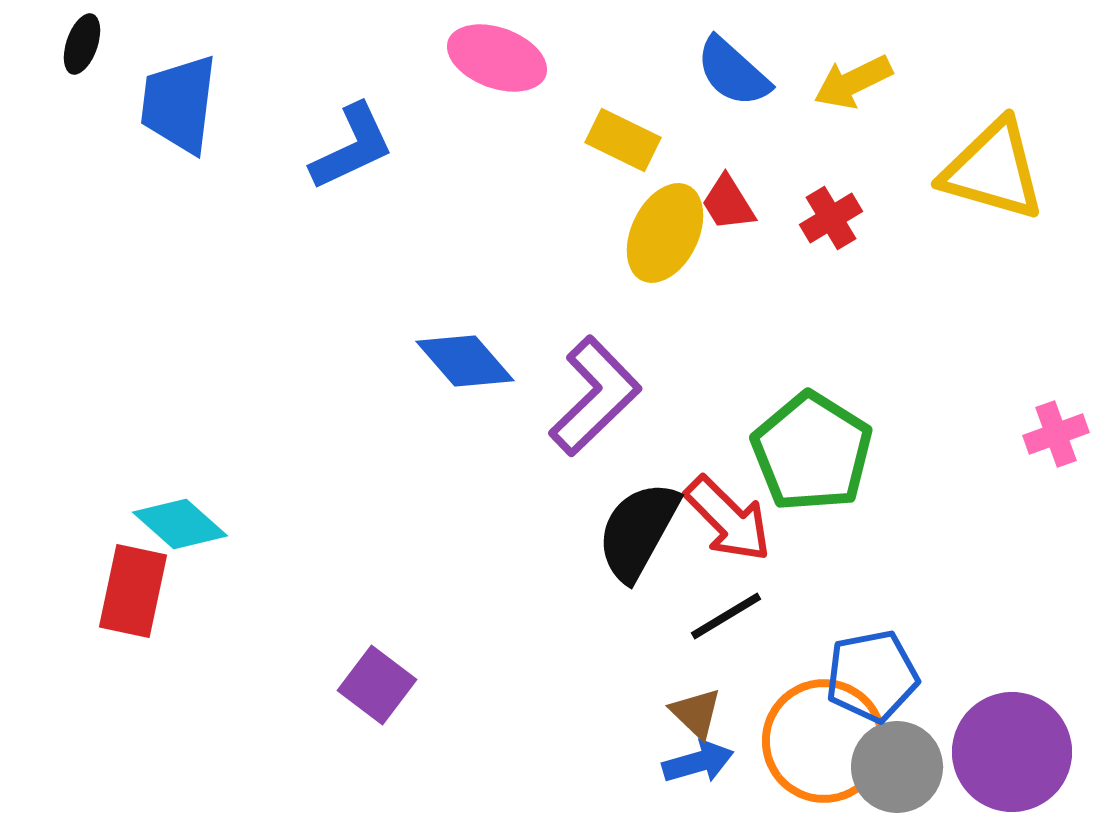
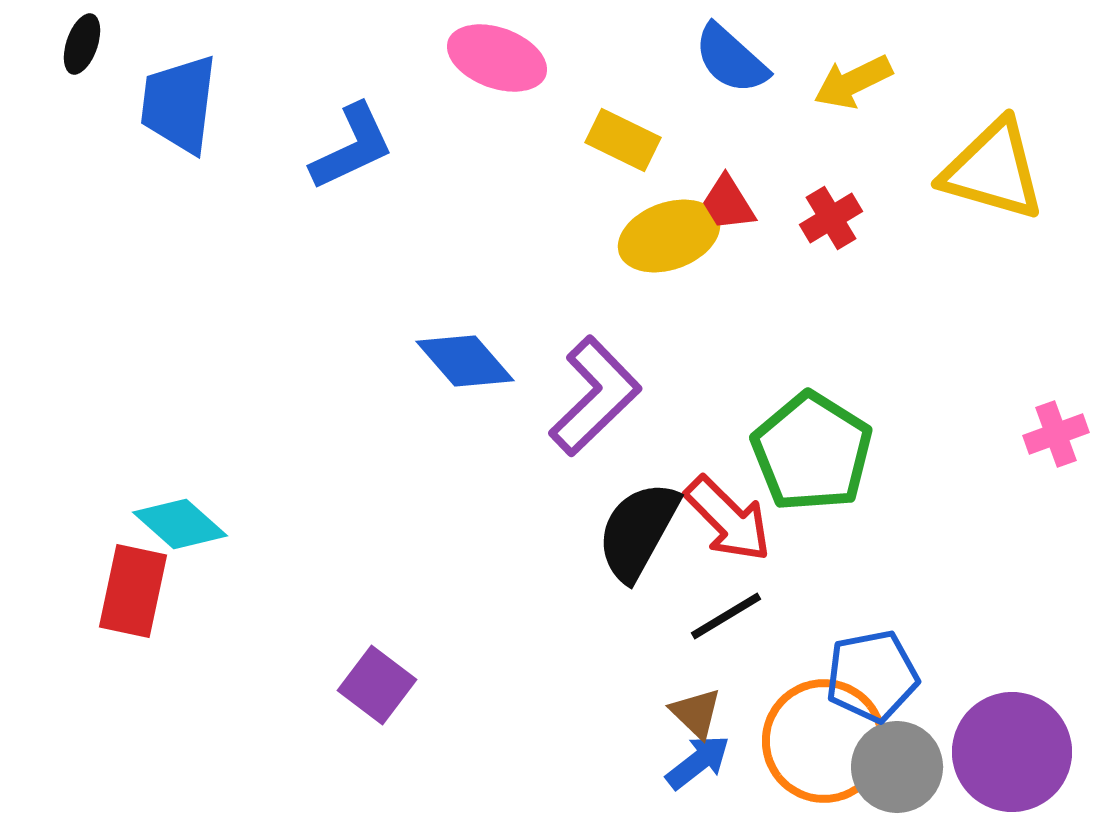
blue semicircle: moved 2 px left, 13 px up
yellow ellipse: moved 4 px right, 3 px down; rotated 44 degrees clockwise
blue arrow: rotated 22 degrees counterclockwise
